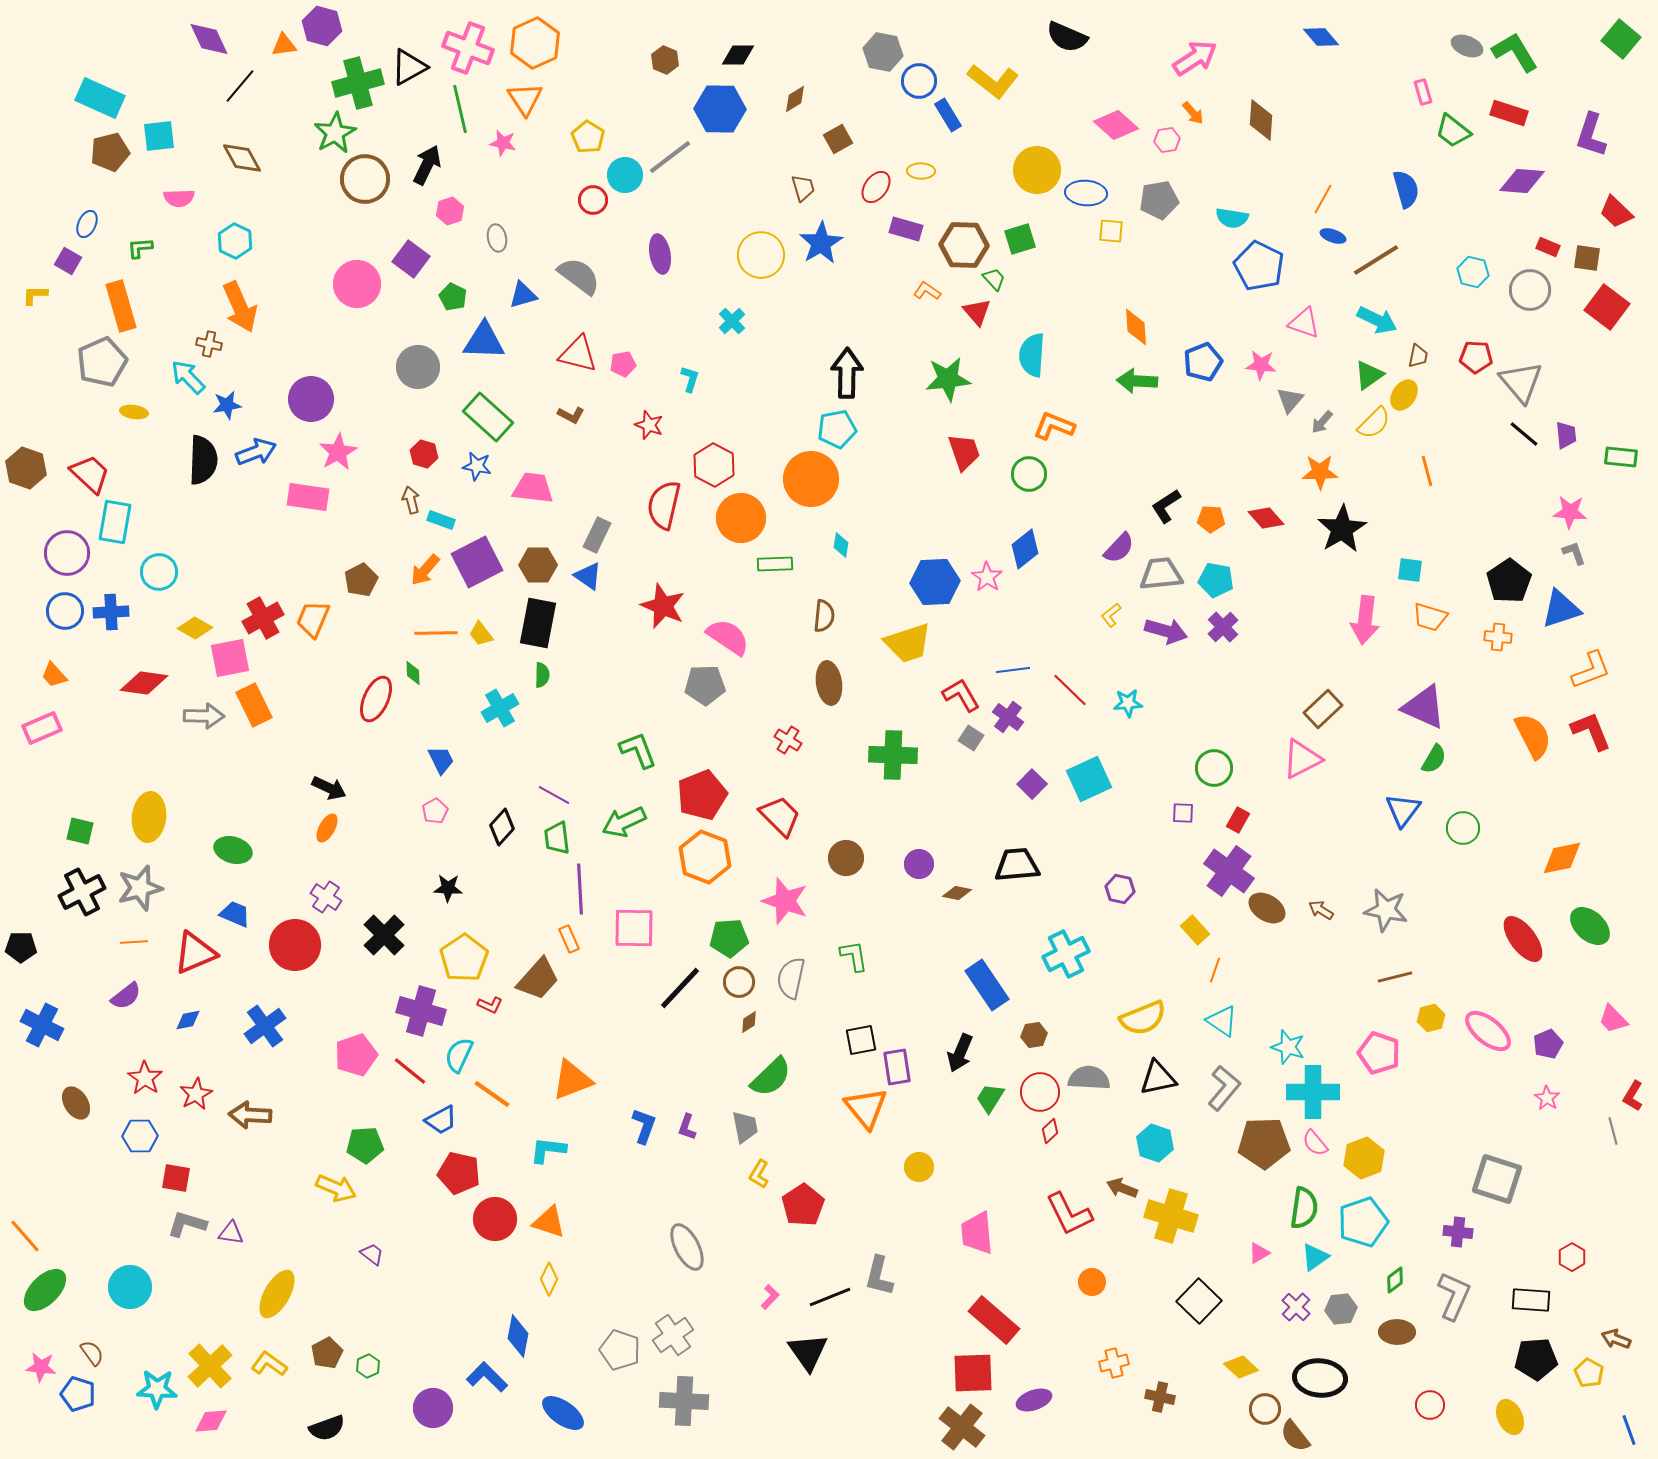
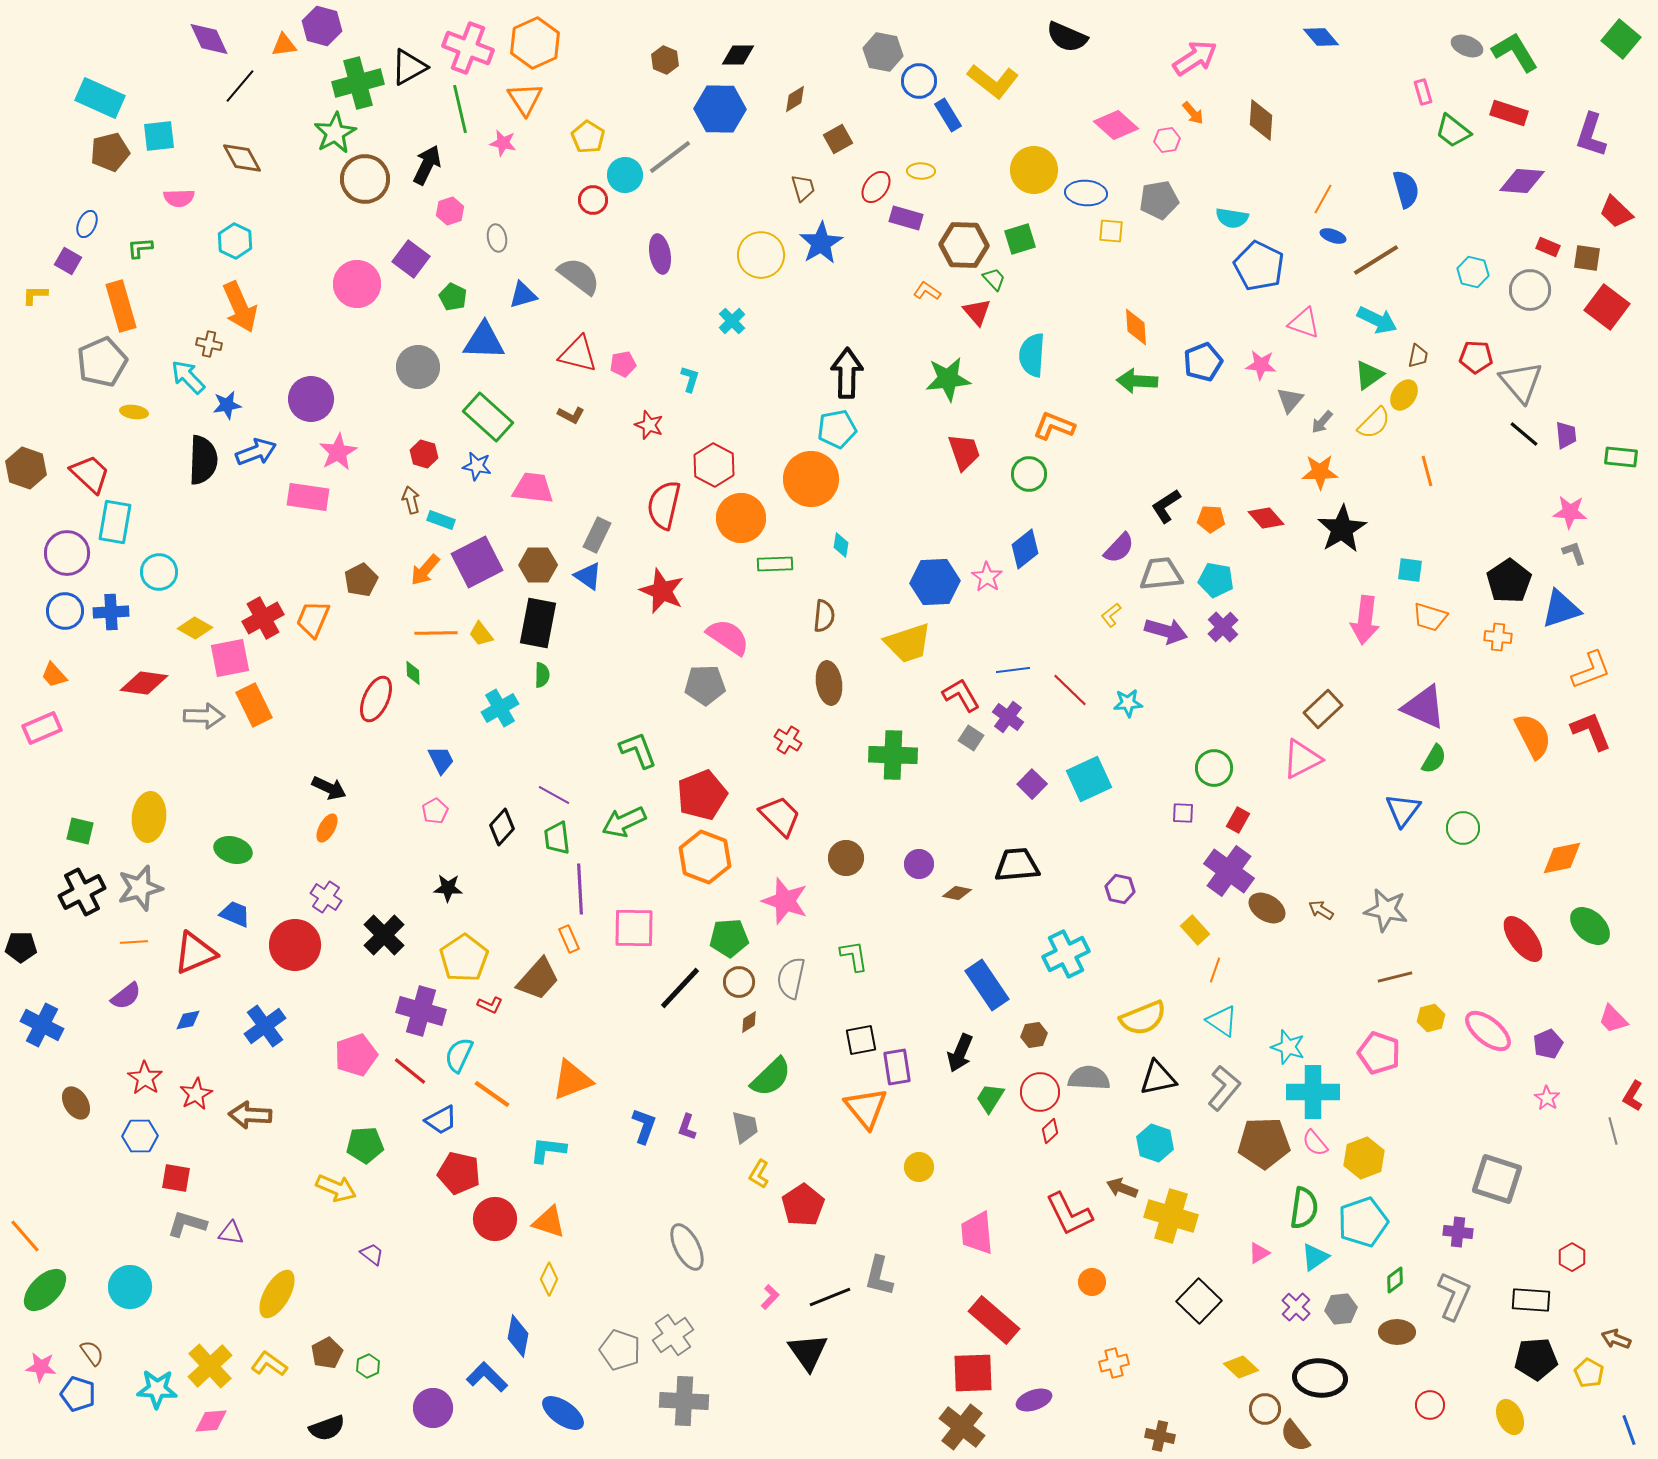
yellow circle at (1037, 170): moved 3 px left
purple rectangle at (906, 229): moved 11 px up
red star at (663, 606): moved 1 px left, 15 px up
brown cross at (1160, 1397): moved 39 px down
